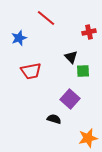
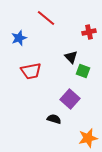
green square: rotated 24 degrees clockwise
